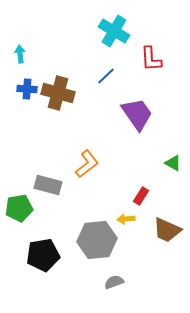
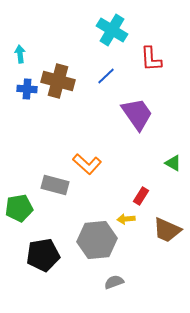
cyan cross: moved 2 px left, 1 px up
brown cross: moved 12 px up
orange L-shape: rotated 80 degrees clockwise
gray rectangle: moved 7 px right
